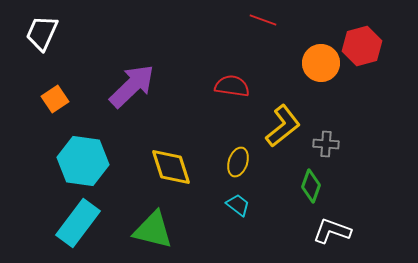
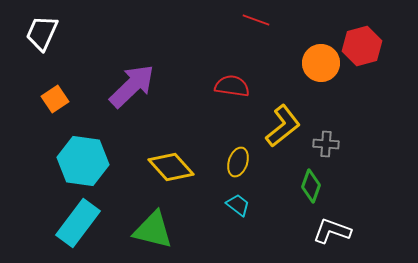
red line: moved 7 px left
yellow diamond: rotated 24 degrees counterclockwise
